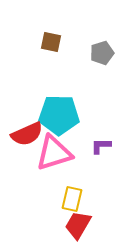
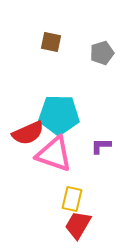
red semicircle: moved 1 px right, 1 px up
pink triangle: moved 1 px down; rotated 36 degrees clockwise
